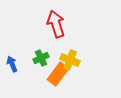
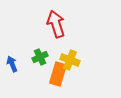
green cross: moved 1 px left, 1 px up
orange rectangle: rotated 20 degrees counterclockwise
